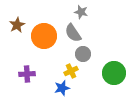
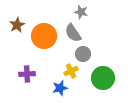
green circle: moved 11 px left, 5 px down
blue star: moved 2 px left
